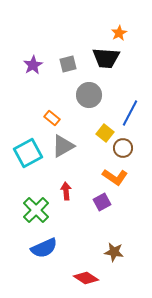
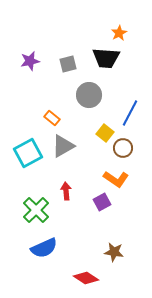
purple star: moved 3 px left, 4 px up; rotated 18 degrees clockwise
orange L-shape: moved 1 px right, 2 px down
